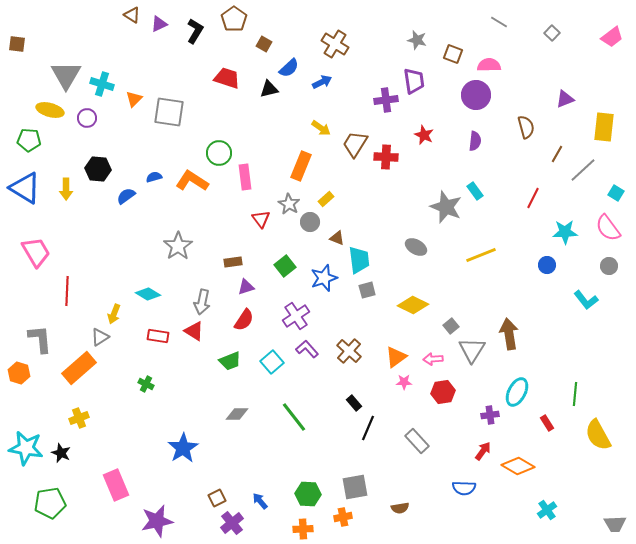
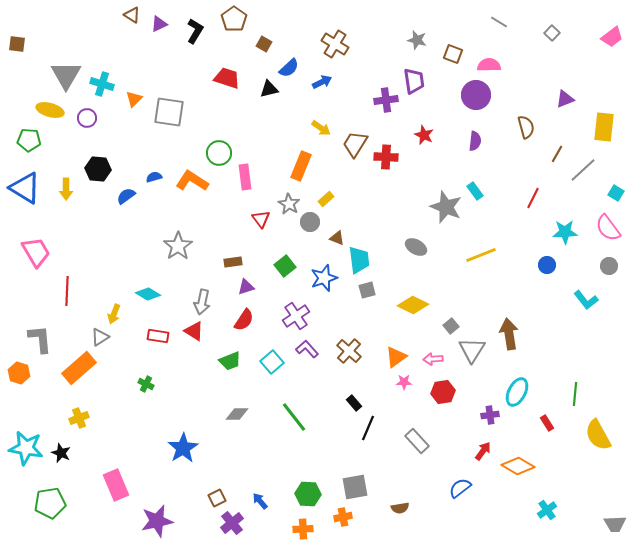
blue semicircle at (464, 488): moved 4 px left; rotated 140 degrees clockwise
